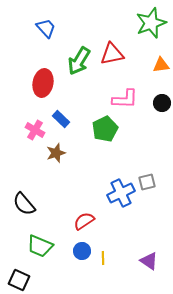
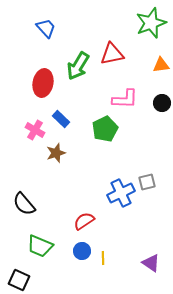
green arrow: moved 1 px left, 5 px down
purple triangle: moved 2 px right, 2 px down
